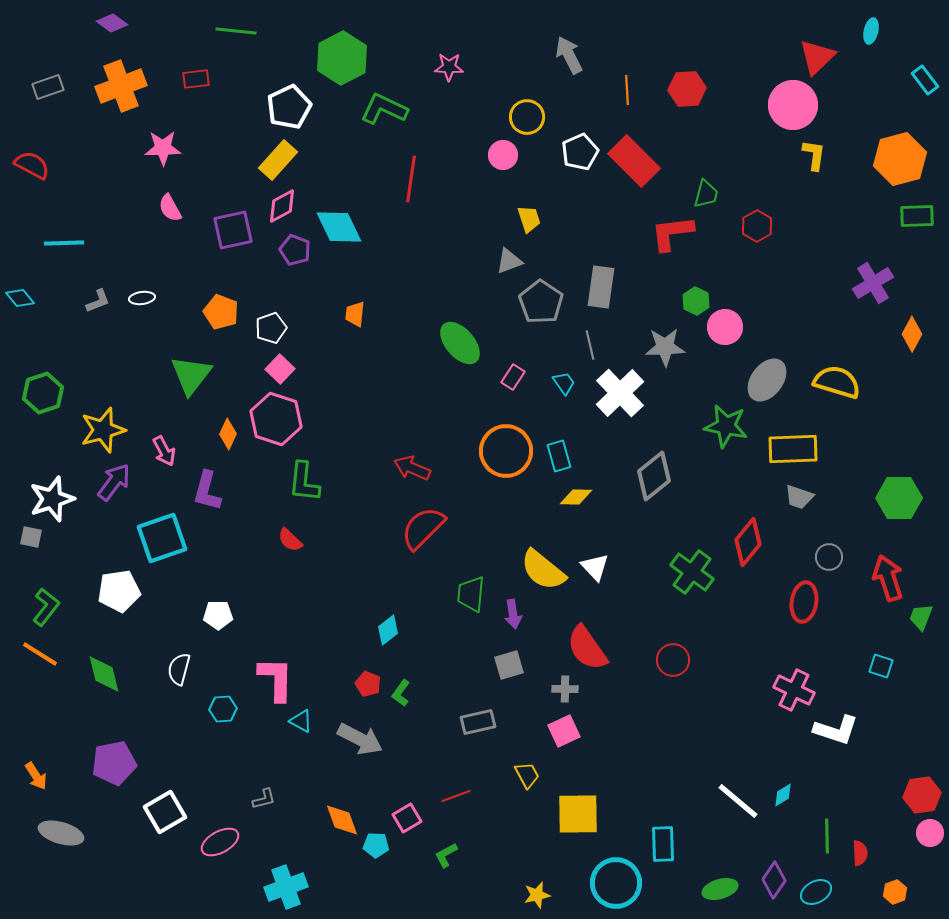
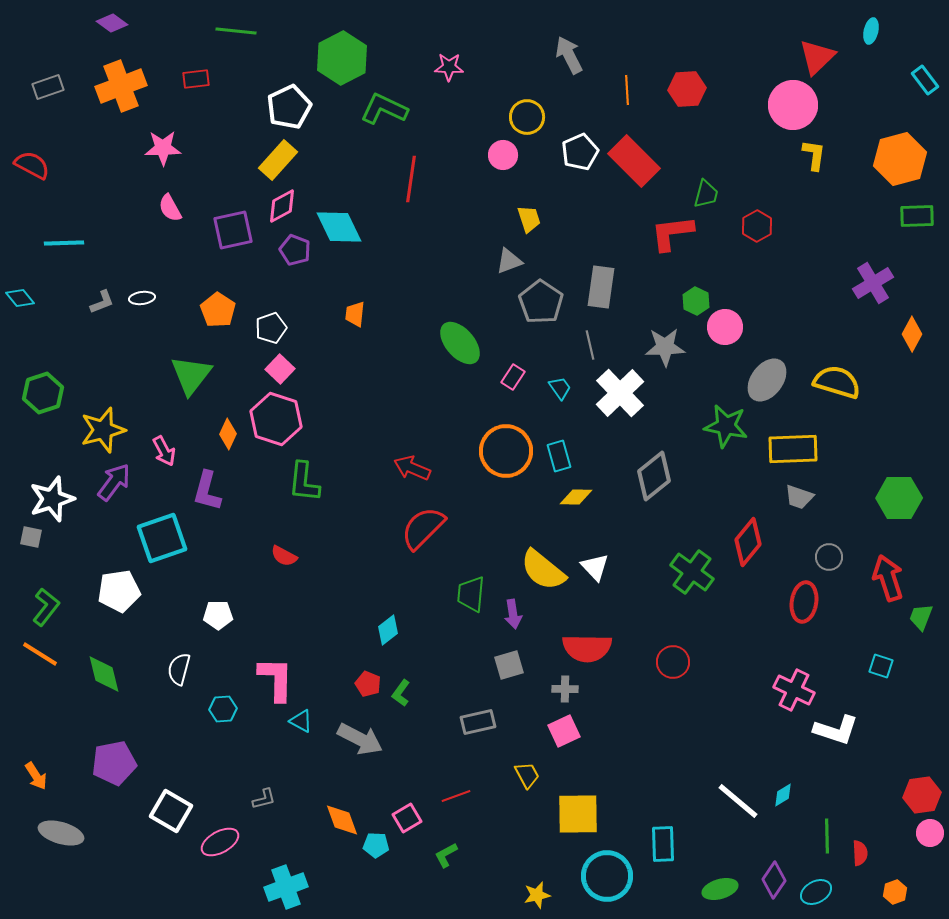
gray L-shape at (98, 301): moved 4 px right, 1 px down
orange pentagon at (221, 312): moved 3 px left, 2 px up; rotated 12 degrees clockwise
cyan trapezoid at (564, 383): moved 4 px left, 5 px down
red semicircle at (290, 540): moved 6 px left, 16 px down; rotated 16 degrees counterclockwise
red semicircle at (587, 648): rotated 54 degrees counterclockwise
red circle at (673, 660): moved 2 px down
white square at (165, 812): moved 6 px right, 1 px up; rotated 30 degrees counterclockwise
cyan circle at (616, 883): moved 9 px left, 7 px up
